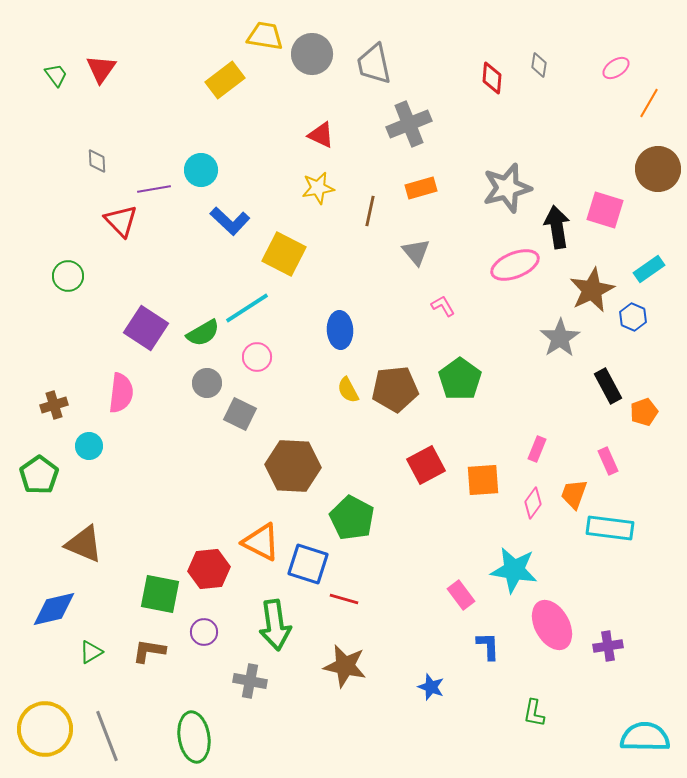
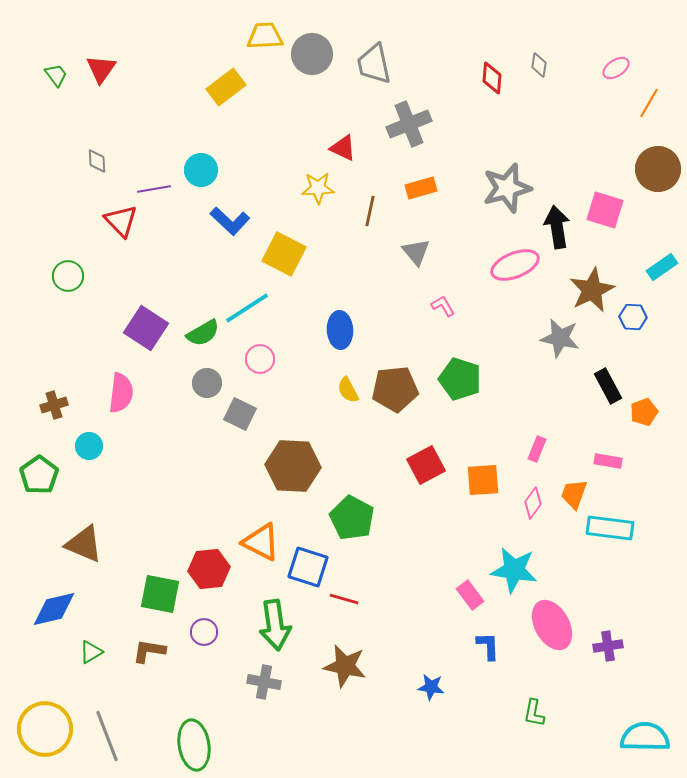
yellow trapezoid at (265, 36): rotated 12 degrees counterclockwise
yellow rectangle at (225, 80): moved 1 px right, 7 px down
red triangle at (321, 135): moved 22 px right, 13 px down
yellow star at (318, 188): rotated 8 degrees clockwise
cyan rectangle at (649, 269): moved 13 px right, 2 px up
blue hexagon at (633, 317): rotated 20 degrees counterclockwise
gray star at (560, 338): rotated 27 degrees counterclockwise
pink circle at (257, 357): moved 3 px right, 2 px down
green pentagon at (460, 379): rotated 18 degrees counterclockwise
pink rectangle at (608, 461): rotated 56 degrees counterclockwise
blue square at (308, 564): moved 3 px down
pink rectangle at (461, 595): moved 9 px right
gray cross at (250, 681): moved 14 px right, 1 px down
blue star at (431, 687): rotated 12 degrees counterclockwise
green ellipse at (194, 737): moved 8 px down
